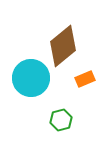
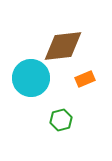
brown diamond: rotated 33 degrees clockwise
